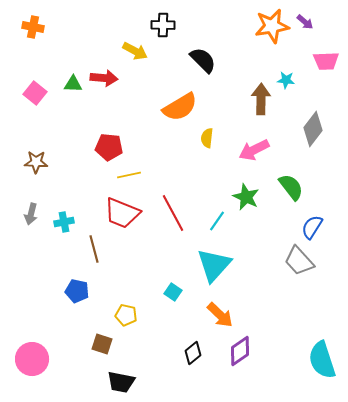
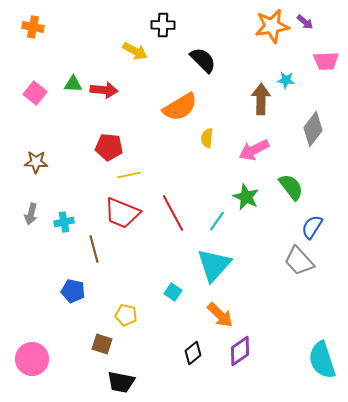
red arrow: moved 12 px down
blue pentagon: moved 4 px left
